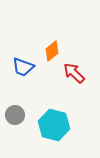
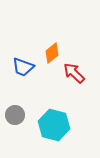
orange diamond: moved 2 px down
